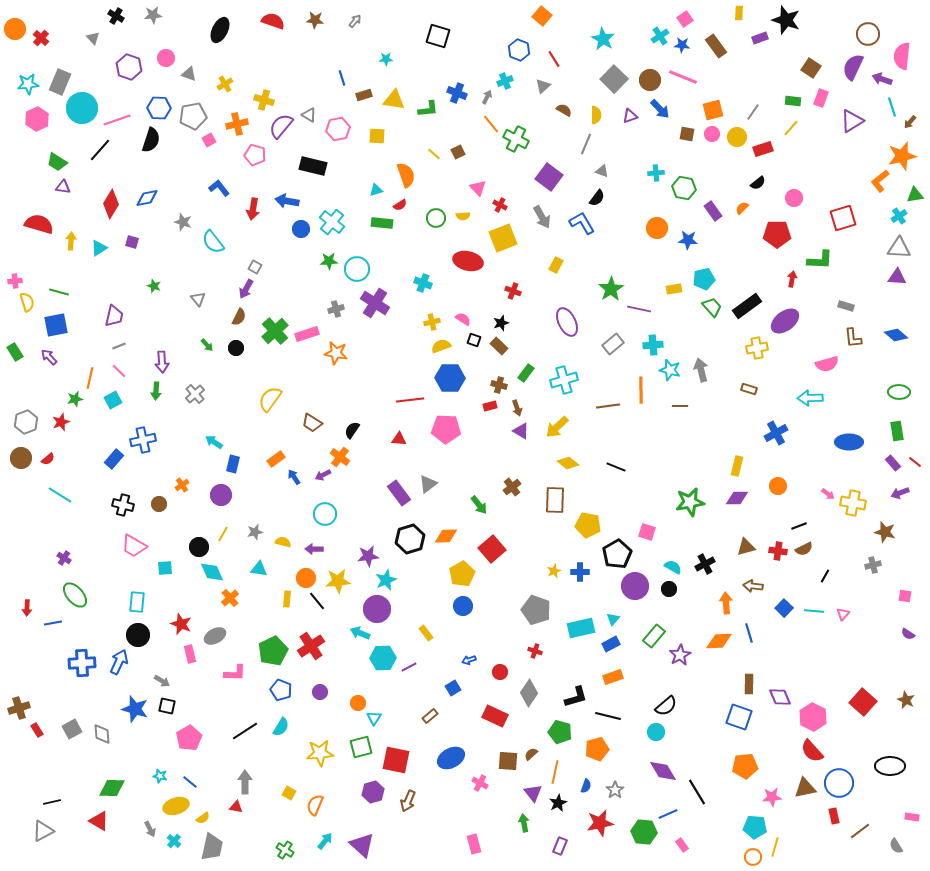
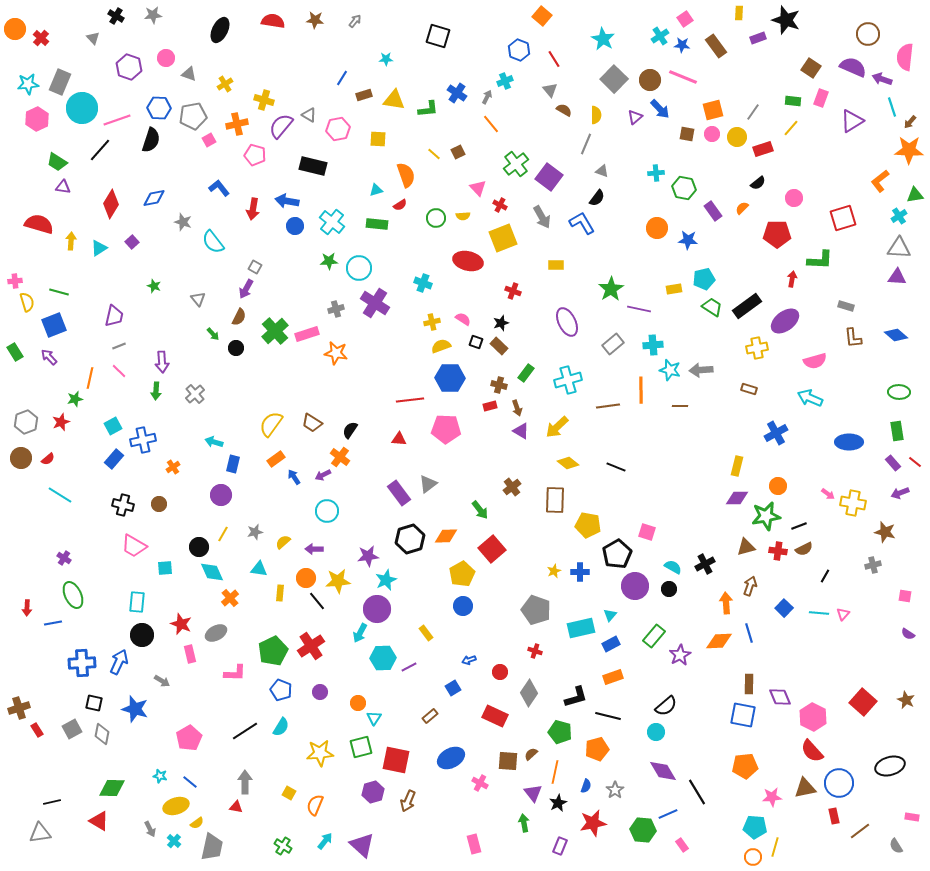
red semicircle at (273, 21): rotated 10 degrees counterclockwise
purple rectangle at (760, 38): moved 2 px left
pink semicircle at (902, 56): moved 3 px right, 1 px down
purple semicircle at (853, 67): rotated 88 degrees clockwise
blue line at (342, 78): rotated 49 degrees clockwise
gray triangle at (543, 86): moved 7 px right, 4 px down; rotated 28 degrees counterclockwise
blue cross at (457, 93): rotated 12 degrees clockwise
purple triangle at (630, 116): moved 5 px right, 1 px down; rotated 21 degrees counterclockwise
yellow square at (377, 136): moved 1 px right, 3 px down
green cross at (516, 139): moved 25 px down; rotated 25 degrees clockwise
orange star at (902, 156): moved 7 px right, 6 px up; rotated 16 degrees clockwise
blue diamond at (147, 198): moved 7 px right
green rectangle at (382, 223): moved 5 px left, 1 px down
blue circle at (301, 229): moved 6 px left, 3 px up
purple square at (132, 242): rotated 32 degrees clockwise
yellow rectangle at (556, 265): rotated 63 degrees clockwise
cyan circle at (357, 269): moved 2 px right, 1 px up
green trapezoid at (712, 307): rotated 15 degrees counterclockwise
blue square at (56, 325): moved 2 px left; rotated 10 degrees counterclockwise
black square at (474, 340): moved 2 px right, 2 px down
green arrow at (207, 345): moved 6 px right, 11 px up
pink semicircle at (827, 364): moved 12 px left, 3 px up
gray arrow at (701, 370): rotated 80 degrees counterclockwise
cyan cross at (564, 380): moved 4 px right
cyan arrow at (810, 398): rotated 25 degrees clockwise
yellow semicircle at (270, 399): moved 1 px right, 25 px down
cyan square at (113, 400): moved 26 px down
black semicircle at (352, 430): moved 2 px left
cyan arrow at (214, 442): rotated 18 degrees counterclockwise
orange cross at (182, 485): moved 9 px left, 18 px up
green star at (690, 502): moved 76 px right, 14 px down
green arrow at (479, 505): moved 1 px right, 5 px down
cyan circle at (325, 514): moved 2 px right, 3 px up
yellow semicircle at (283, 542): rotated 56 degrees counterclockwise
brown arrow at (753, 586): moved 3 px left; rotated 102 degrees clockwise
green ellipse at (75, 595): moved 2 px left; rotated 16 degrees clockwise
yellow rectangle at (287, 599): moved 7 px left, 6 px up
cyan line at (814, 611): moved 5 px right, 2 px down
cyan triangle at (613, 619): moved 3 px left, 4 px up
cyan arrow at (360, 633): rotated 84 degrees counterclockwise
black circle at (138, 635): moved 4 px right
gray ellipse at (215, 636): moved 1 px right, 3 px up
black square at (167, 706): moved 73 px left, 3 px up
blue square at (739, 717): moved 4 px right, 2 px up; rotated 8 degrees counterclockwise
gray diamond at (102, 734): rotated 15 degrees clockwise
black ellipse at (890, 766): rotated 16 degrees counterclockwise
yellow semicircle at (203, 818): moved 6 px left, 5 px down
red star at (600, 823): moved 7 px left
gray triangle at (43, 831): moved 3 px left, 2 px down; rotated 20 degrees clockwise
green hexagon at (644, 832): moved 1 px left, 2 px up
green cross at (285, 850): moved 2 px left, 4 px up
